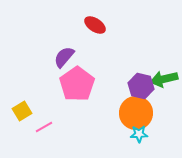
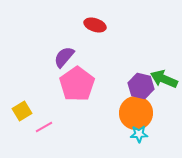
red ellipse: rotated 15 degrees counterclockwise
green arrow: rotated 36 degrees clockwise
